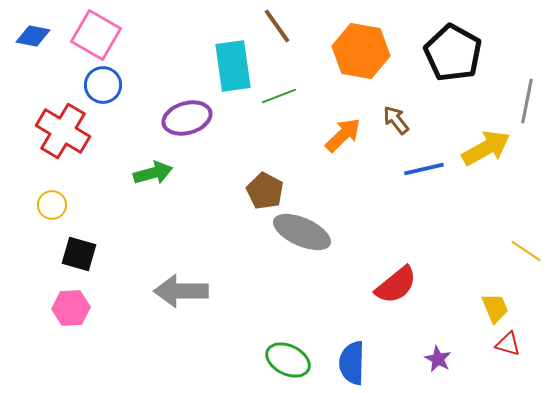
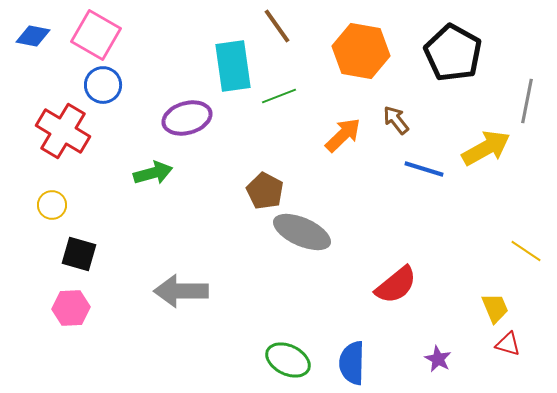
blue line: rotated 30 degrees clockwise
